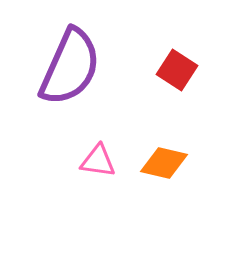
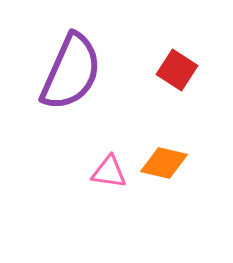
purple semicircle: moved 1 px right, 5 px down
pink triangle: moved 11 px right, 11 px down
